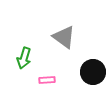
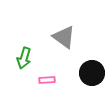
black circle: moved 1 px left, 1 px down
